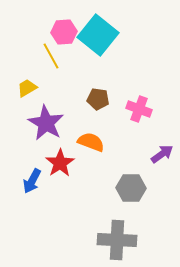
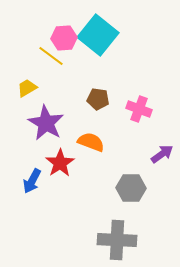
pink hexagon: moved 6 px down
yellow line: rotated 24 degrees counterclockwise
